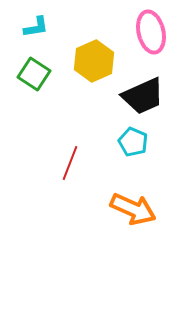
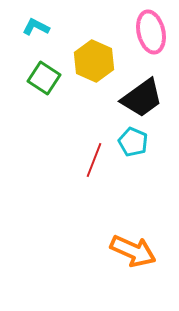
cyan L-shape: rotated 144 degrees counterclockwise
yellow hexagon: rotated 12 degrees counterclockwise
green square: moved 10 px right, 4 px down
black trapezoid: moved 1 px left, 2 px down; rotated 12 degrees counterclockwise
red line: moved 24 px right, 3 px up
orange arrow: moved 42 px down
